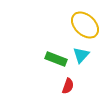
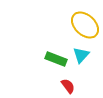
red semicircle: rotated 56 degrees counterclockwise
